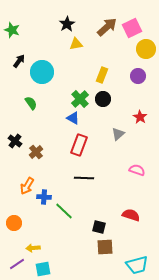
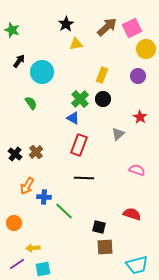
black star: moved 1 px left
black cross: moved 13 px down
red semicircle: moved 1 px right, 1 px up
